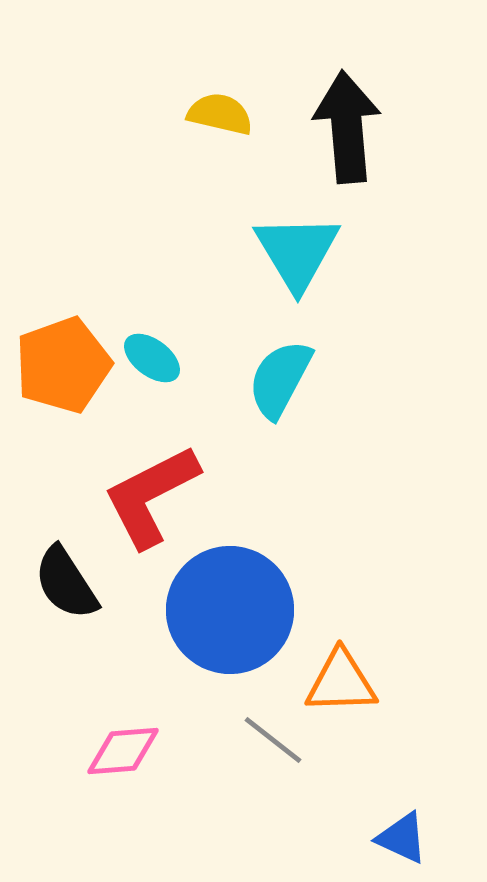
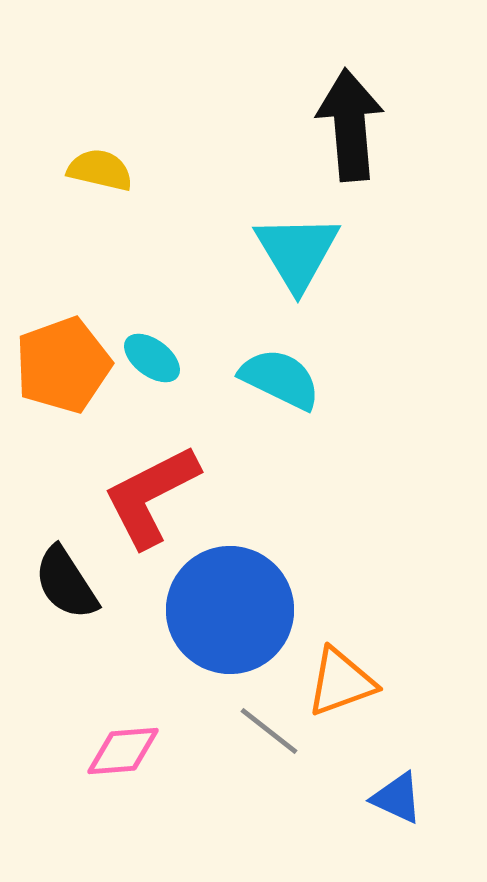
yellow semicircle: moved 120 px left, 56 px down
black arrow: moved 3 px right, 2 px up
cyan semicircle: rotated 88 degrees clockwise
orange triangle: rotated 18 degrees counterclockwise
gray line: moved 4 px left, 9 px up
blue triangle: moved 5 px left, 40 px up
